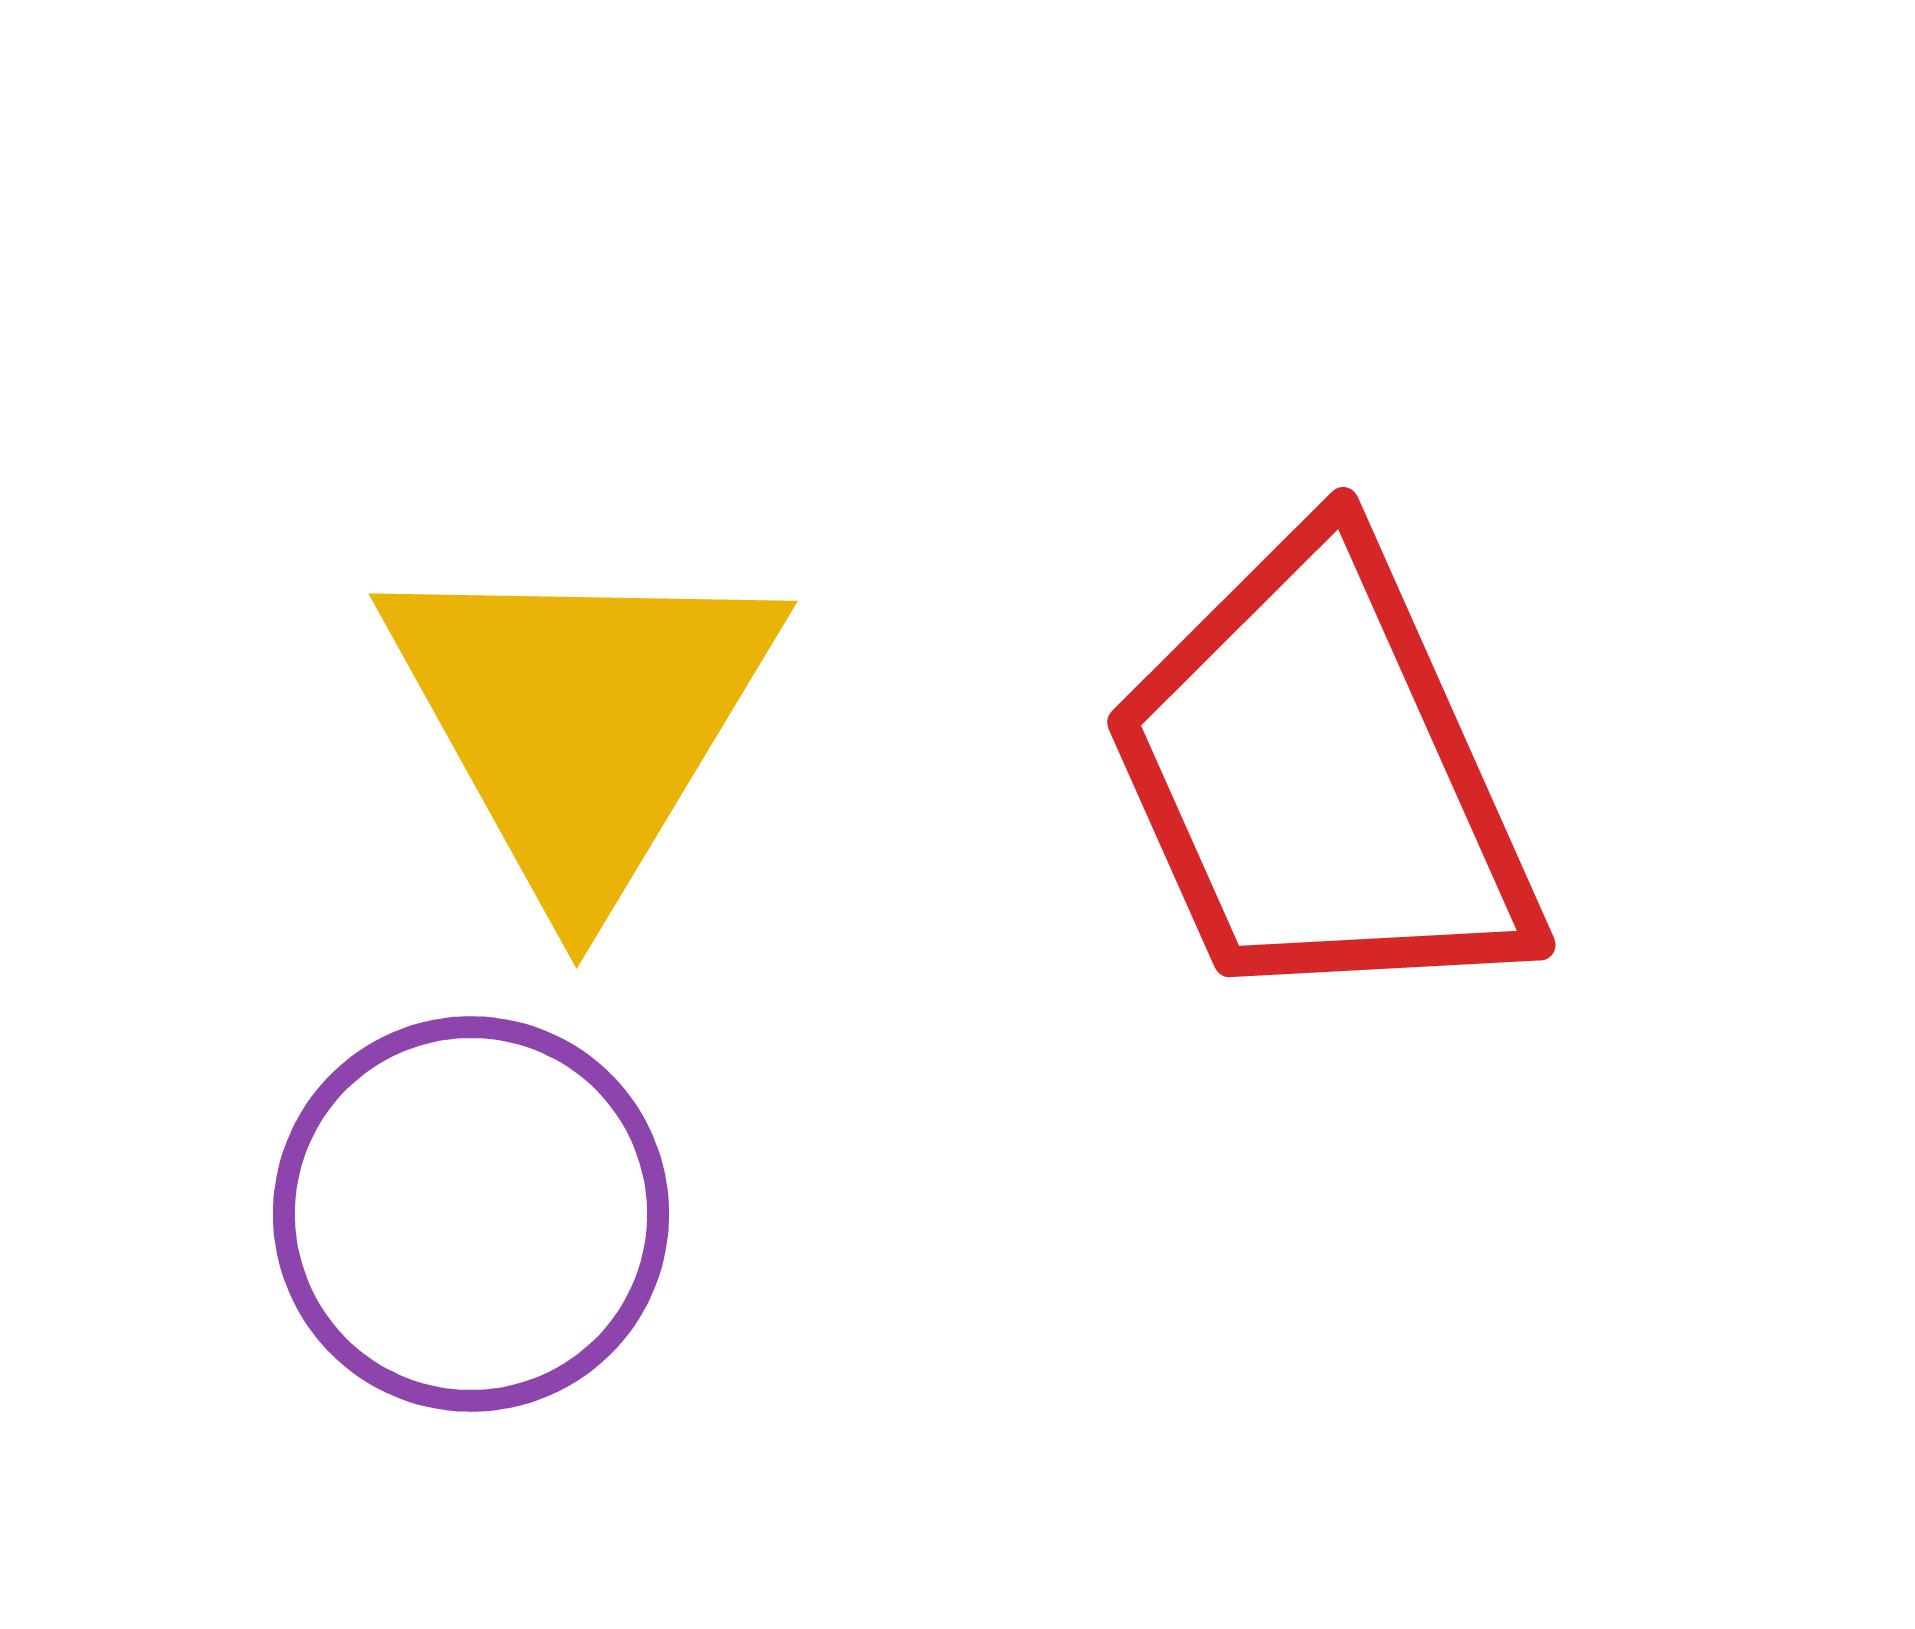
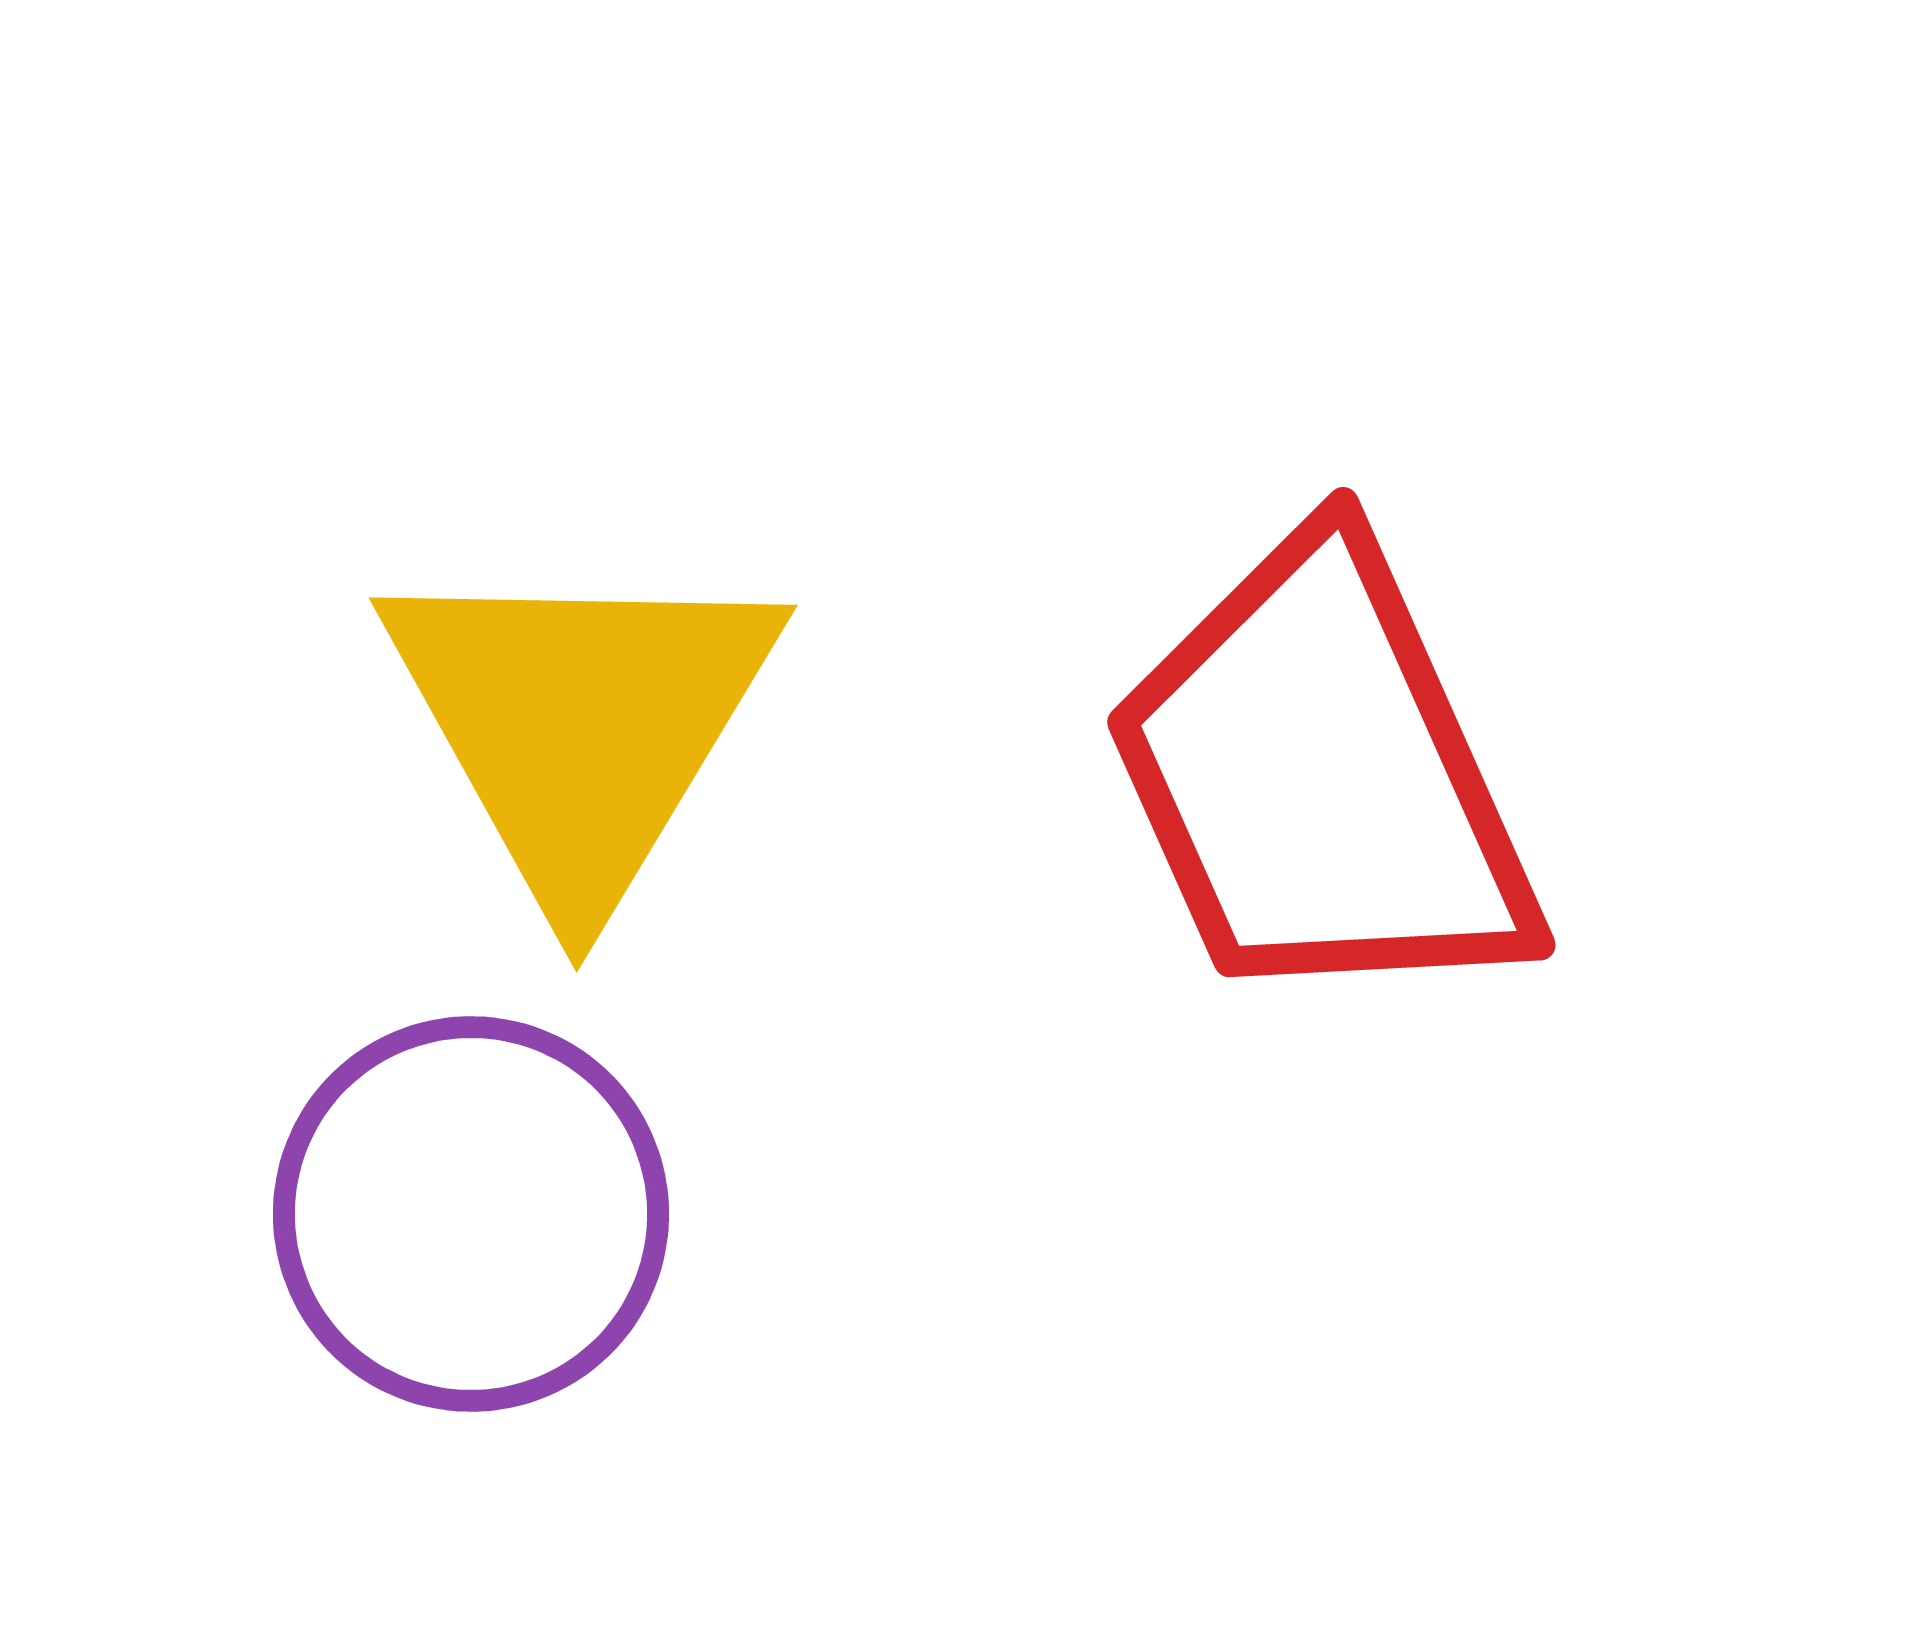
yellow triangle: moved 4 px down
